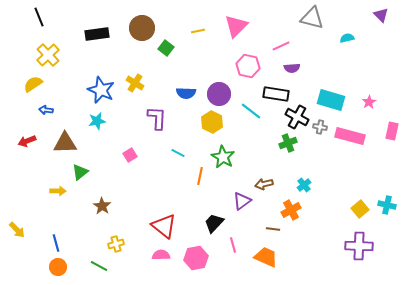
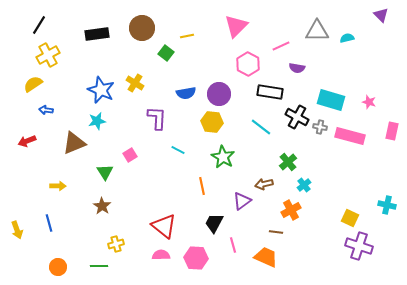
black line at (39, 17): moved 8 px down; rotated 54 degrees clockwise
gray triangle at (312, 18): moved 5 px right, 13 px down; rotated 15 degrees counterclockwise
yellow line at (198, 31): moved 11 px left, 5 px down
green square at (166, 48): moved 5 px down
yellow cross at (48, 55): rotated 15 degrees clockwise
pink hexagon at (248, 66): moved 2 px up; rotated 15 degrees clockwise
purple semicircle at (292, 68): moved 5 px right; rotated 14 degrees clockwise
blue semicircle at (186, 93): rotated 12 degrees counterclockwise
black rectangle at (276, 94): moved 6 px left, 2 px up
pink star at (369, 102): rotated 24 degrees counterclockwise
cyan line at (251, 111): moved 10 px right, 16 px down
yellow hexagon at (212, 122): rotated 20 degrees counterclockwise
brown triangle at (65, 143): moved 9 px right; rotated 20 degrees counterclockwise
green cross at (288, 143): moved 19 px down; rotated 18 degrees counterclockwise
cyan line at (178, 153): moved 3 px up
green triangle at (80, 172): moved 25 px right; rotated 24 degrees counterclockwise
orange line at (200, 176): moved 2 px right, 10 px down; rotated 24 degrees counterclockwise
yellow arrow at (58, 191): moved 5 px up
yellow square at (360, 209): moved 10 px left, 9 px down; rotated 24 degrees counterclockwise
black trapezoid at (214, 223): rotated 15 degrees counterclockwise
brown line at (273, 229): moved 3 px right, 3 px down
yellow arrow at (17, 230): rotated 24 degrees clockwise
blue line at (56, 243): moved 7 px left, 20 px up
purple cross at (359, 246): rotated 16 degrees clockwise
pink hexagon at (196, 258): rotated 15 degrees clockwise
green line at (99, 266): rotated 30 degrees counterclockwise
